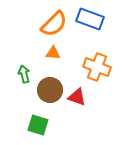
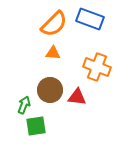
green arrow: moved 31 px down; rotated 36 degrees clockwise
red triangle: rotated 12 degrees counterclockwise
green square: moved 2 px left, 1 px down; rotated 25 degrees counterclockwise
